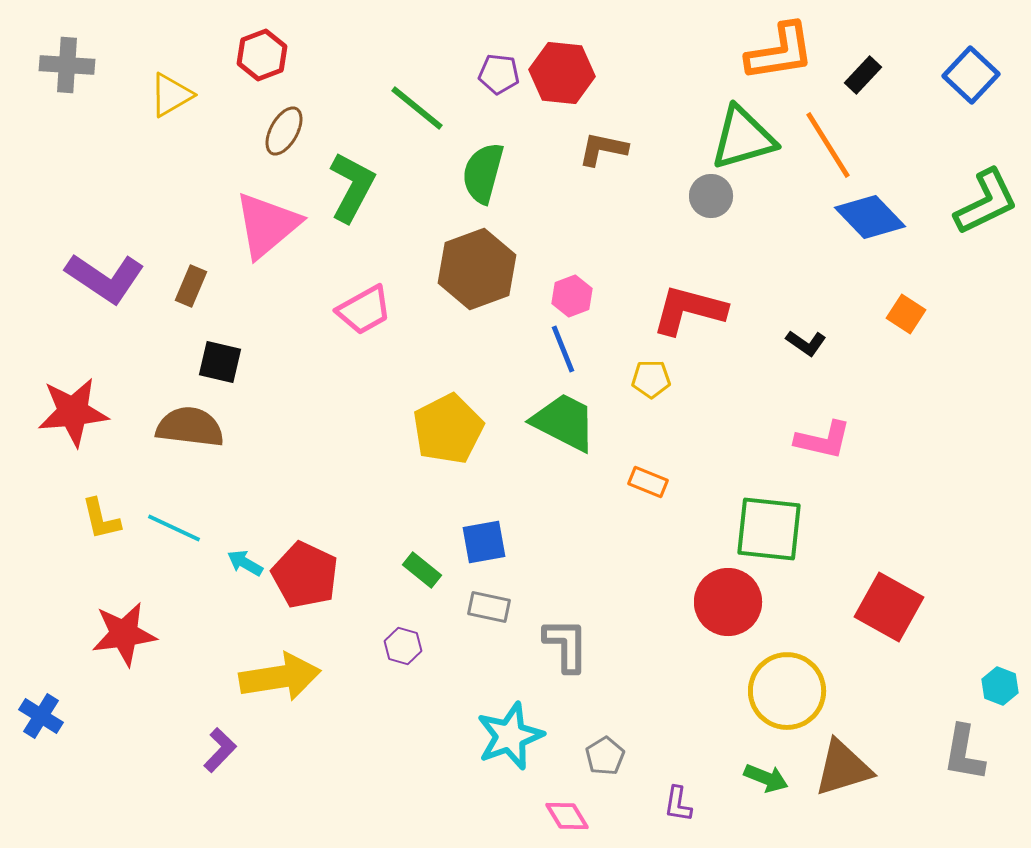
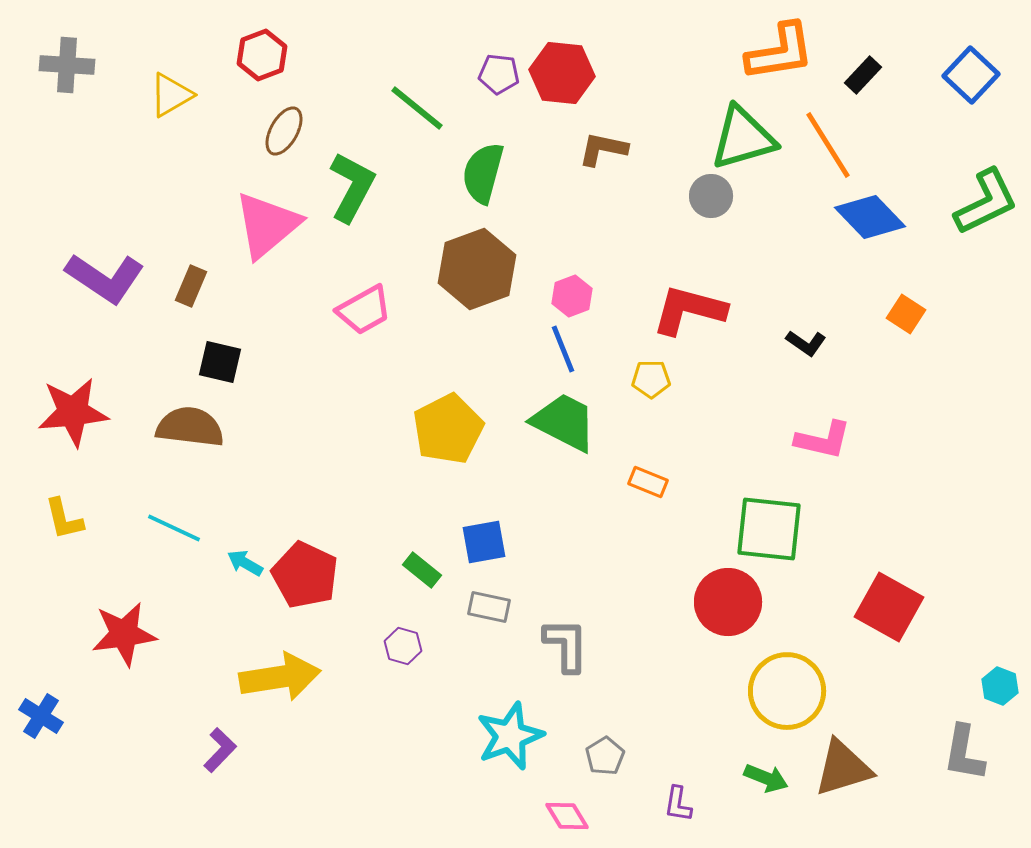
yellow L-shape at (101, 519): moved 37 px left
